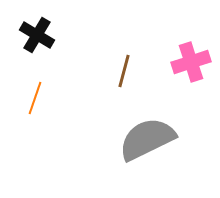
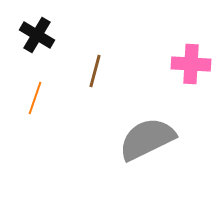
pink cross: moved 2 px down; rotated 21 degrees clockwise
brown line: moved 29 px left
